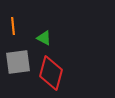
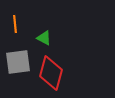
orange line: moved 2 px right, 2 px up
